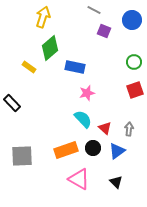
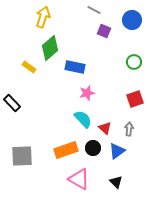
red square: moved 9 px down
